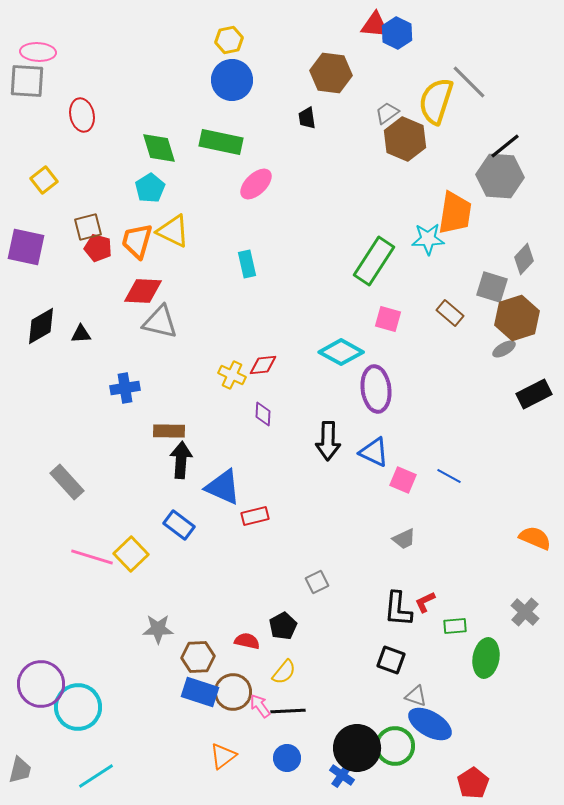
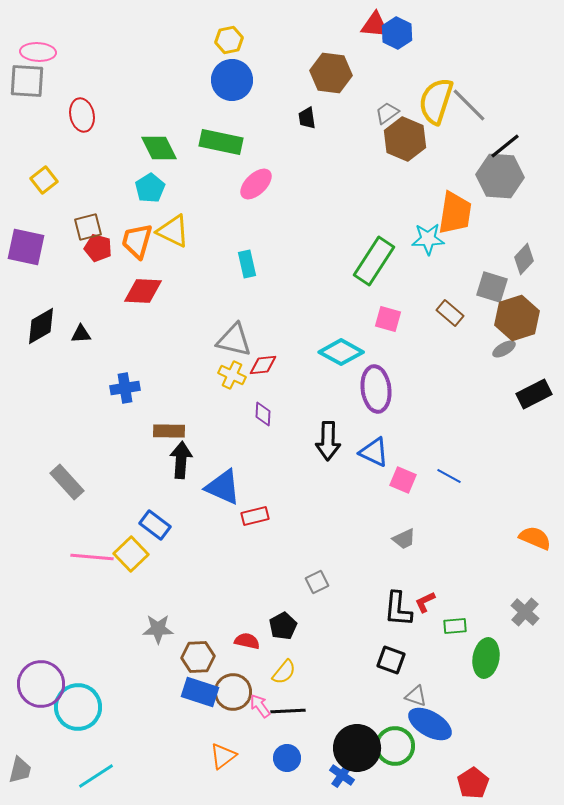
gray line at (469, 82): moved 23 px down
green diamond at (159, 148): rotated 9 degrees counterclockwise
gray triangle at (160, 322): moved 74 px right, 18 px down
blue rectangle at (179, 525): moved 24 px left
pink line at (92, 557): rotated 12 degrees counterclockwise
